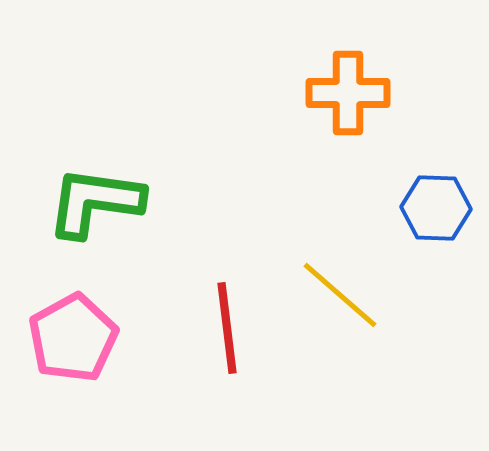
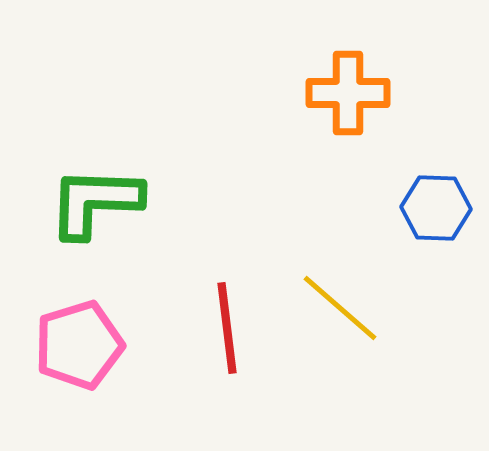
green L-shape: rotated 6 degrees counterclockwise
yellow line: moved 13 px down
pink pentagon: moved 6 px right, 7 px down; rotated 12 degrees clockwise
